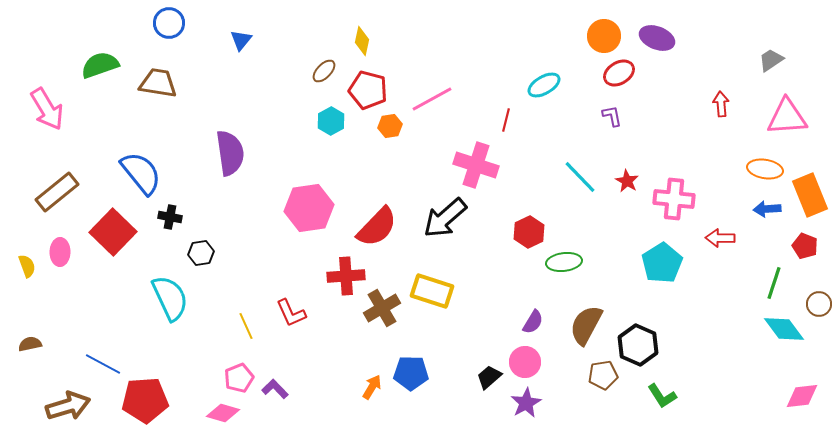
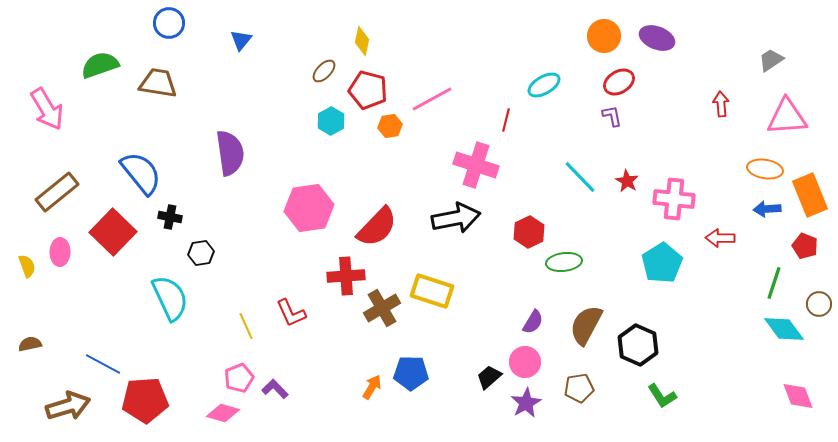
red ellipse at (619, 73): moved 9 px down
black arrow at (445, 218): moved 11 px right; rotated 150 degrees counterclockwise
brown pentagon at (603, 375): moved 24 px left, 13 px down
pink diamond at (802, 396): moved 4 px left; rotated 76 degrees clockwise
